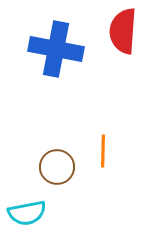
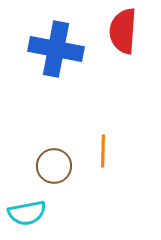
brown circle: moved 3 px left, 1 px up
